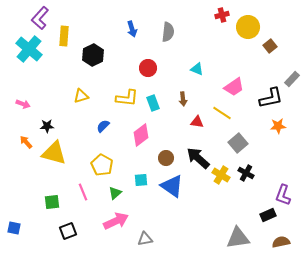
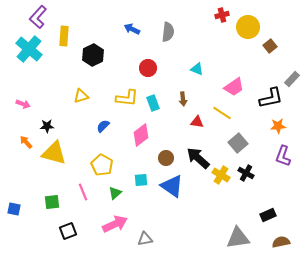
purple L-shape at (40, 18): moved 2 px left, 1 px up
blue arrow at (132, 29): rotated 133 degrees clockwise
purple L-shape at (283, 195): moved 39 px up
pink arrow at (116, 221): moved 1 px left, 3 px down
blue square at (14, 228): moved 19 px up
